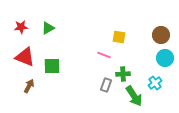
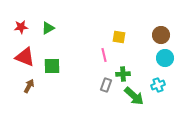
pink line: rotated 56 degrees clockwise
cyan cross: moved 3 px right, 2 px down; rotated 16 degrees clockwise
green arrow: rotated 15 degrees counterclockwise
